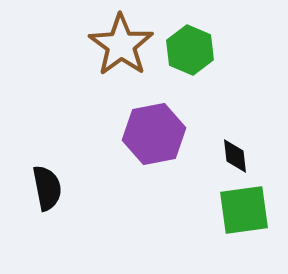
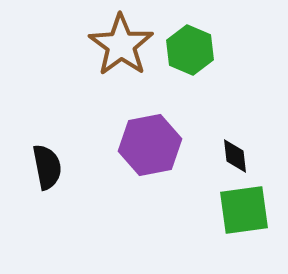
purple hexagon: moved 4 px left, 11 px down
black semicircle: moved 21 px up
